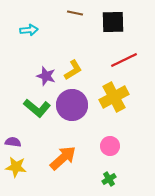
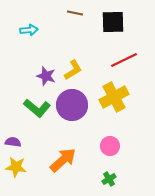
orange arrow: moved 2 px down
